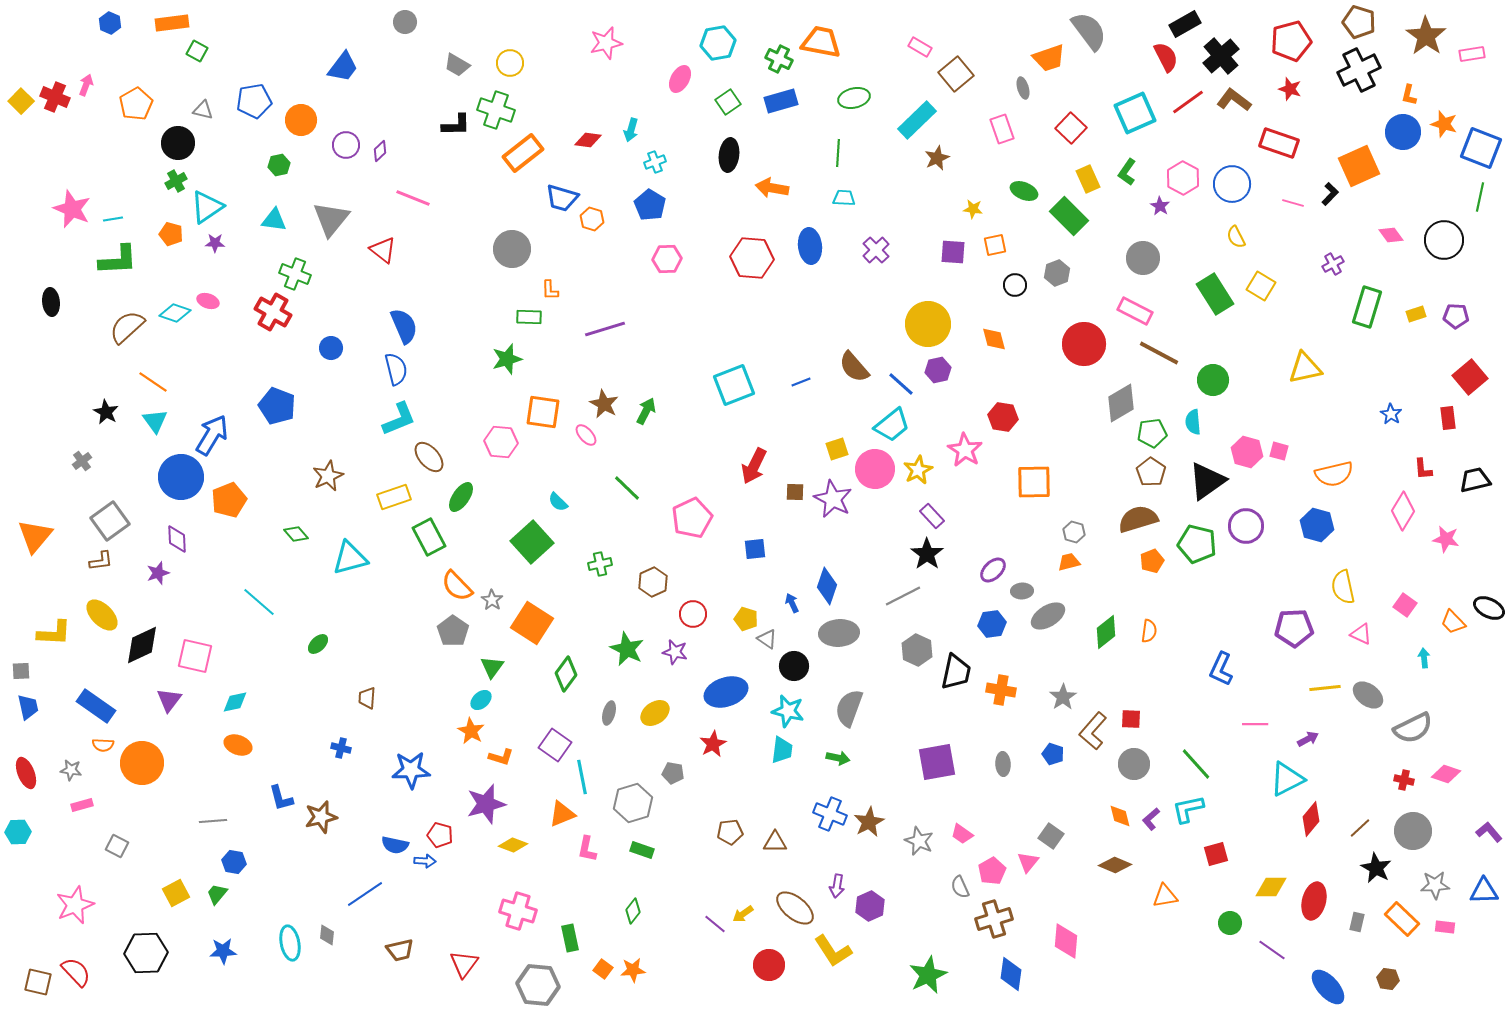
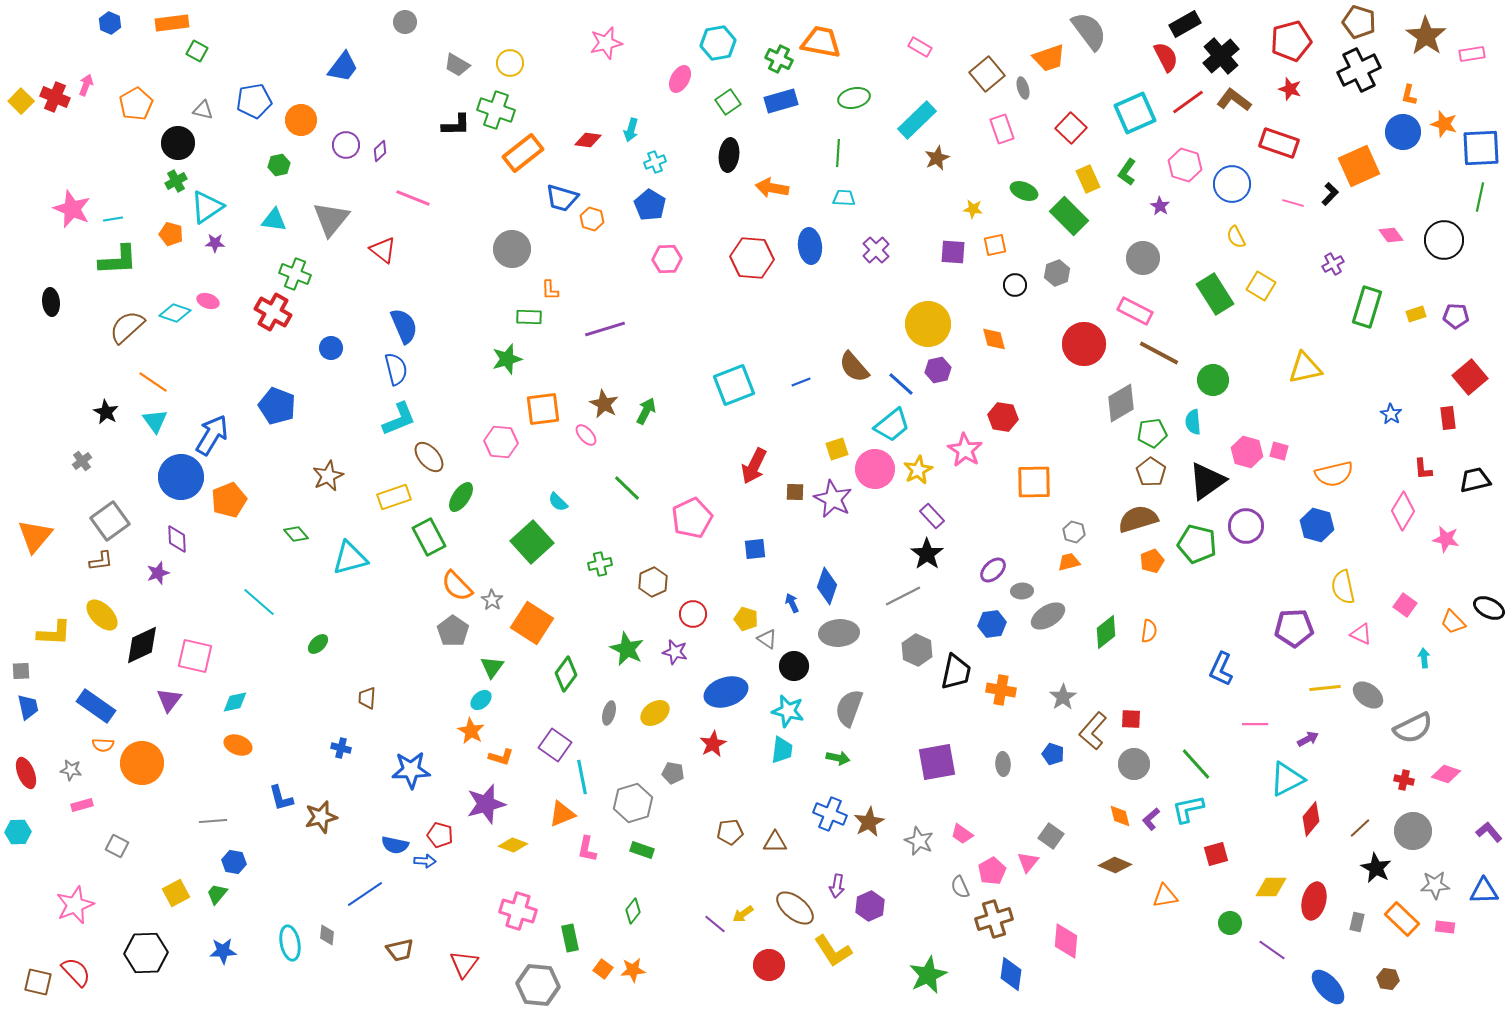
brown square at (956, 74): moved 31 px right
blue square at (1481, 148): rotated 24 degrees counterclockwise
pink hexagon at (1183, 178): moved 2 px right, 13 px up; rotated 12 degrees counterclockwise
orange square at (543, 412): moved 3 px up; rotated 15 degrees counterclockwise
